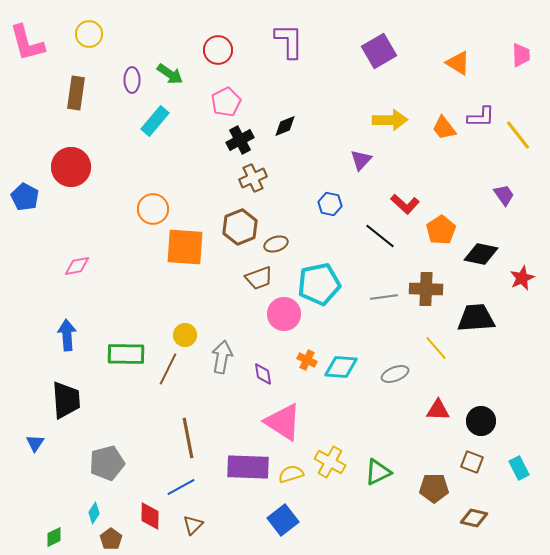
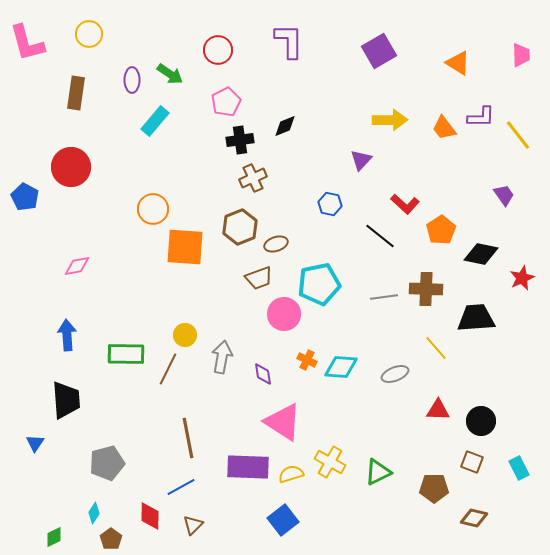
black cross at (240, 140): rotated 20 degrees clockwise
